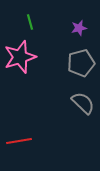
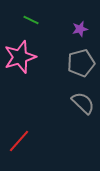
green line: moved 1 px right, 2 px up; rotated 49 degrees counterclockwise
purple star: moved 1 px right, 1 px down
red line: rotated 40 degrees counterclockwise
